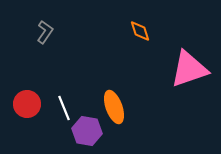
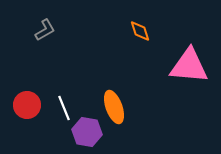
gray L-shape: moved 2 px up; rotated 25 degrees clockwise
pink triangle: moved 3 px up; rotated 24 degrees clockwise
red circle: moved 1 px down
purple hexagon: moved 1 px down
